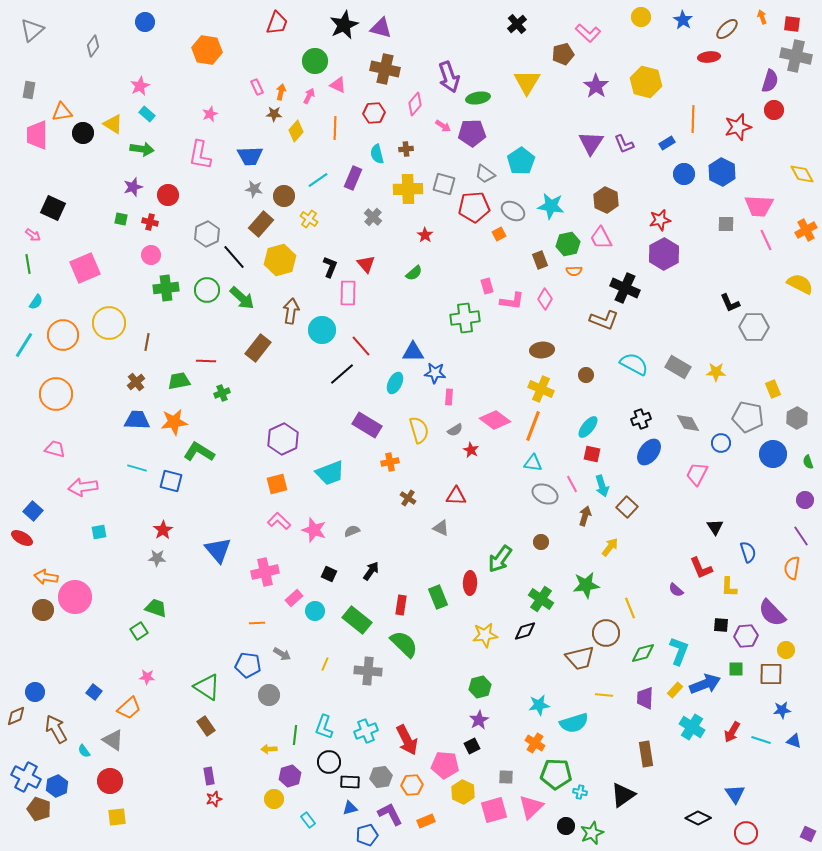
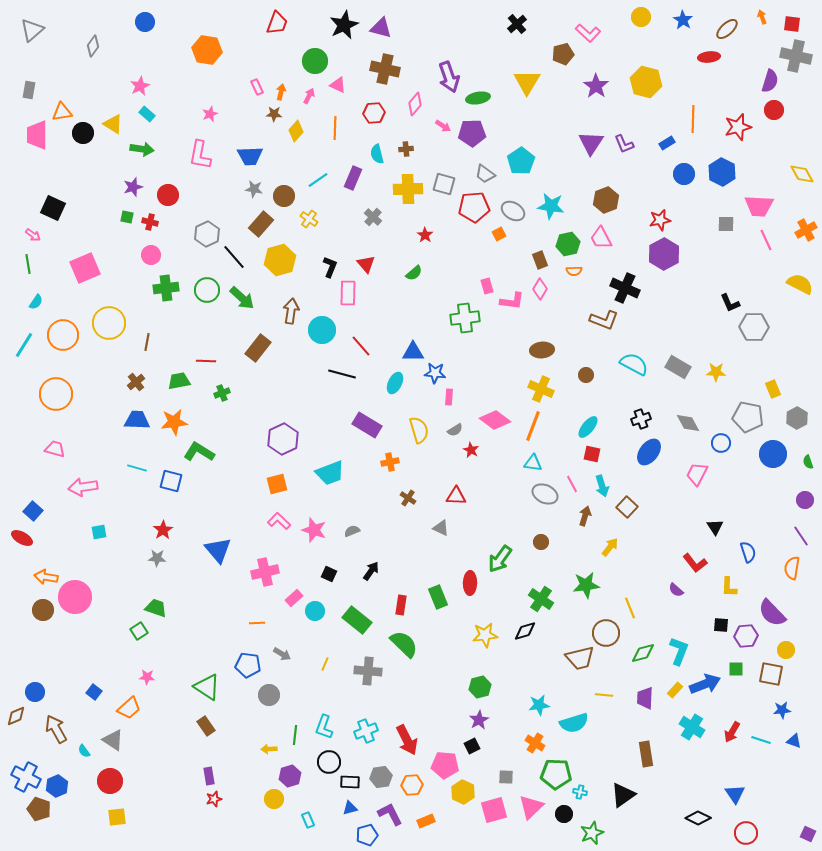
brown hexagon at (606, 200): rotated 15 degrees clockwise
green square at (121, 219): moved 6 px right, 2 px up
pink diamond at (545, 299): moved 5 px left, 10 px up
black line at (342, 374): rotated 56 degrees clockwise
red L-shape at (701, 568): moved 6 px left, 5 px up; rotated 15 degrees counterclockwise
brown square at (771, 674): rotated 10 degrees clockwise
cyan rectangle at (308, 820): rotated 14 degrees clockwise
black circle at (566, 826): moved 2 px left, 12 px up
